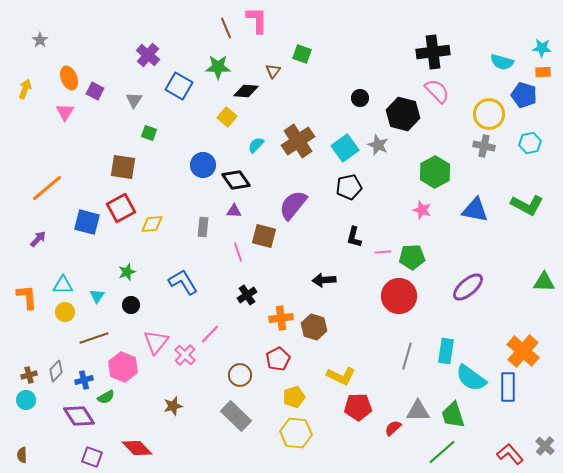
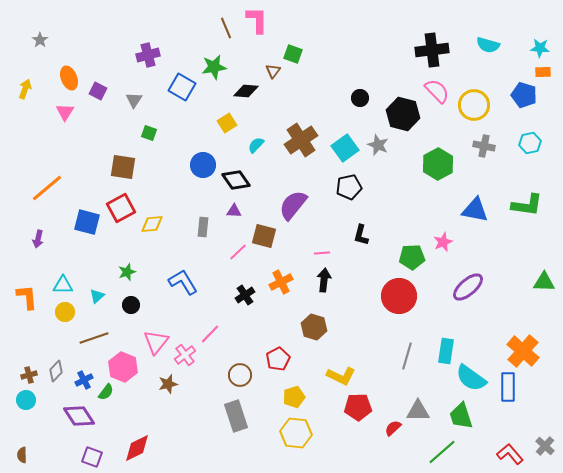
cyan star at (542, 48): moved 2 px left
black cross at (433, 52): moved 1 px left, 2 px up
green square at (302, 54): moved 9 px left
purple cross at (148, 55): rotated 35 degrees clockwise
cyan semicircle at (502, 62): moved 14 px left, 17 px up
green star at (218, 67): moved 4 px left; rotated 10 degrees counterclockwise
blue square at (179, 86): moved 3 px right, 1 px down
purple square at (95, 91): moved 3 px right
yellow circle at (489, 114): moved 15 px left, 9 px up
yellow square at (227, 117): moved 6 px down; rotated 18 degrees clockwise
brown cross at (298, 141): moved 3 px right, 1 px up
green hexagon at (435, 172): moved 3 px right, 8 px up
green L-shape at (527, 205): rotated 20 degrees counterclockwise
pink star at (422, 210): moved 21 px right, 32 px down; rotated 30 degrees clockwise
black L-shape at (354, 237): moved 7 px right, 2 px up
purple arrow at (38, 239): rotated 150 degrees clockwise
pink line at (238, 252): rotated 66 degrees clockwise
pink line at (383, 252): moved 61 px left, 1 px down
black arrow at (324, 280): rotated 100 degrees clockwise
black cross at (247, 295): moved 2 px left
cyan triangle at (97, 296): rotated 14 degrees clockwise
orange cross at (281, 318): moved 36 px up; rotated 20 degrees counterclockwise
pink cross at (185, 355): rotated 10 degrees clockwise
blue cross at (84, 380): rotated 12 degrees counterclockwise
green semicircle at (106, 397): moved 5 px up; rotated 24 degrees counterclockwise
brown star at (173, 406): moved 5 px left, 22 px up
green trapezoid at (453, 415): moved 8 px right, 1 px down
gray rectangle at (236, 416): rotated 28 degrees clockwise
red diamond at (137, 448): rotated 72 degrees counterclockwise
